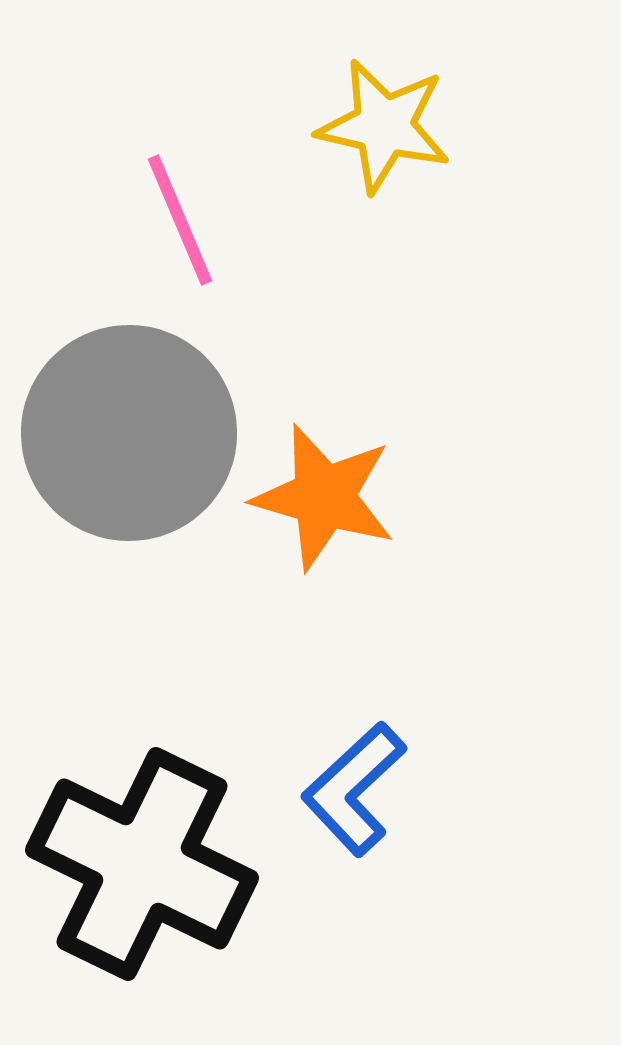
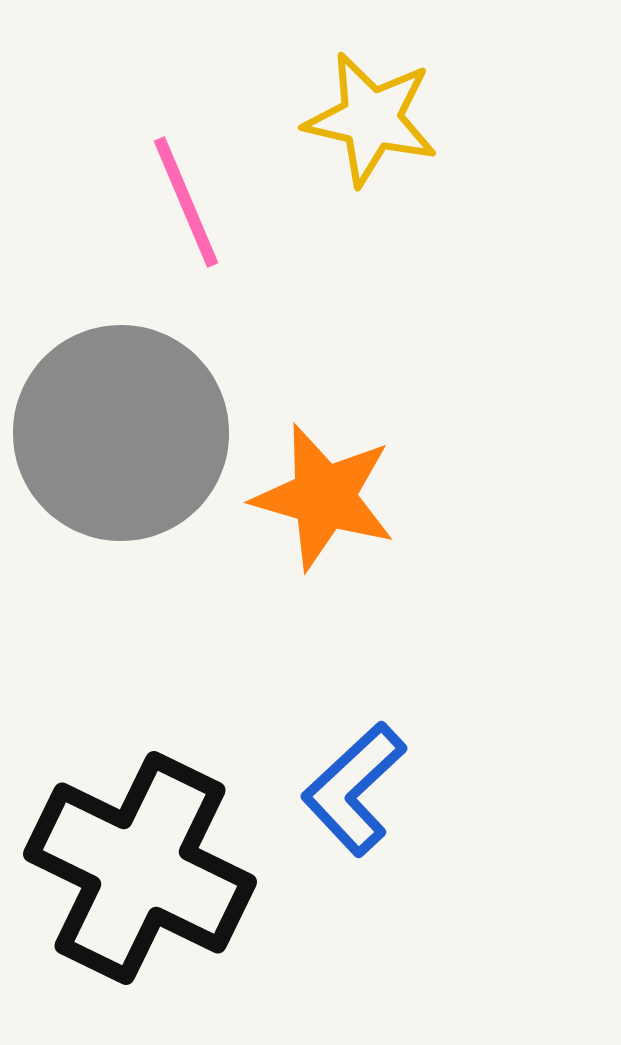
yellow star: moved 13 px left, 7 px up
pink line: moved 6 px right, 18 px up
gray circle: moved 8 px left
black cross: moved 2 px left, 4 px down
